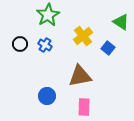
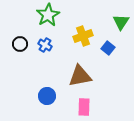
green triangle: rotated 30 degrees clockwise
yellow cross: rotated 18 degrees clockwise
